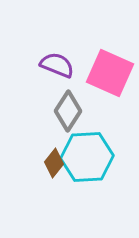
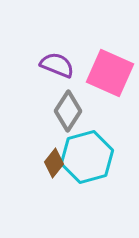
cyan hexagon: rotated 12 degrees counterclockwise
